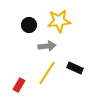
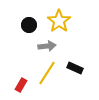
yellow star: rotated 30 degrees counterclockwise
red rectangle: moved 2 px right
